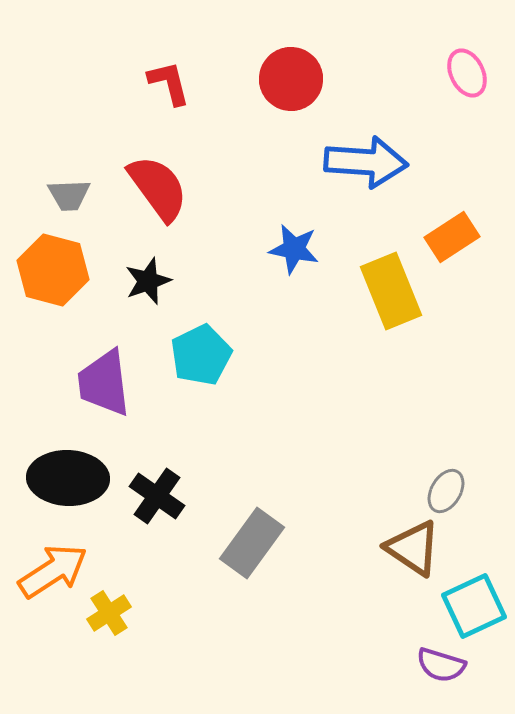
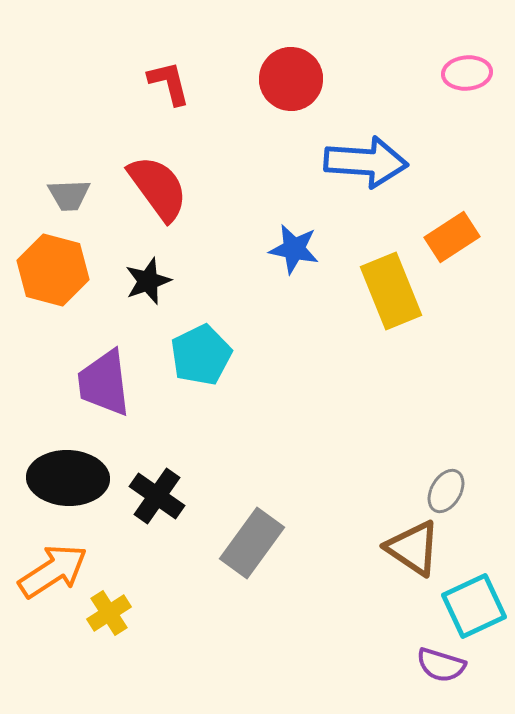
pink ellipse: rotated 69 degrees counterclockwise
